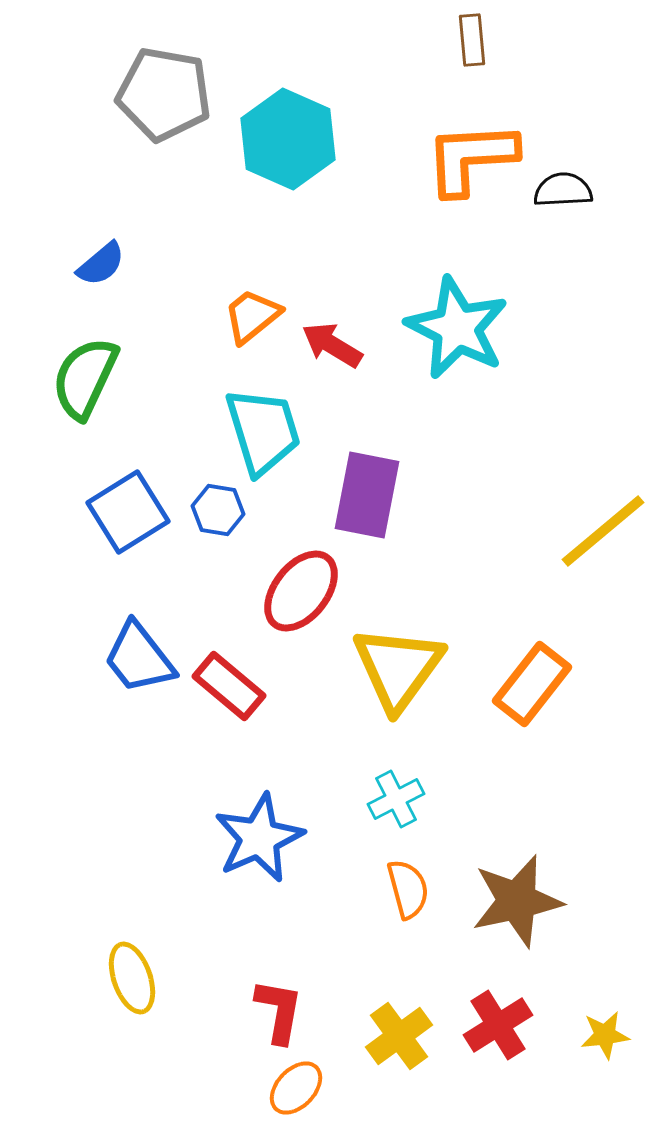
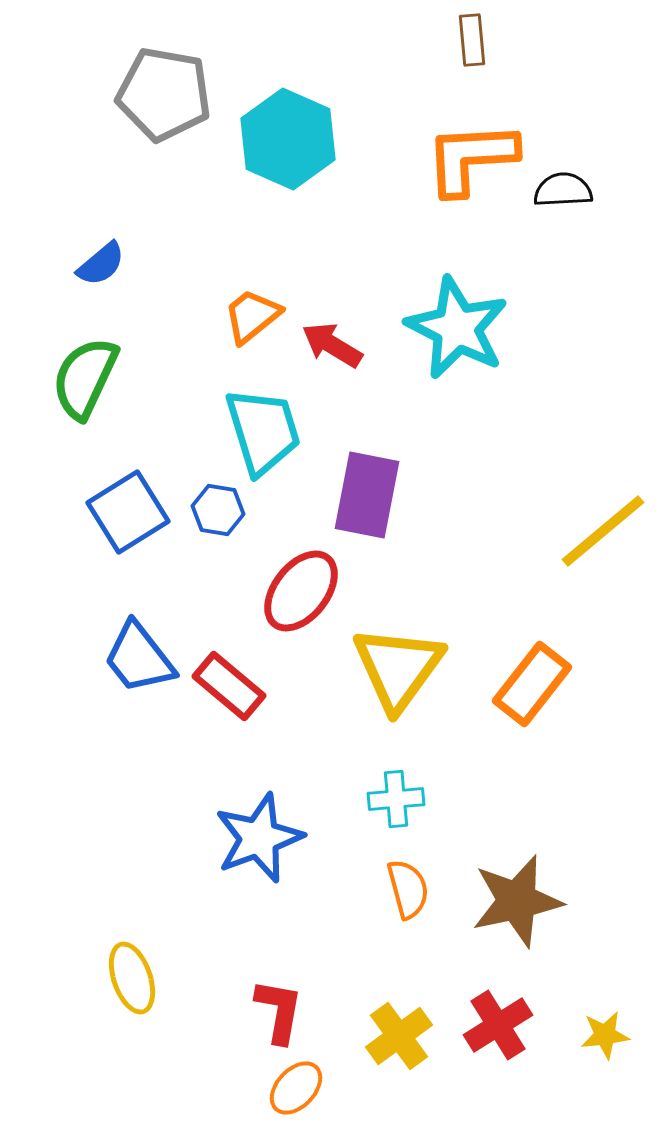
cyan cross: rotated 22 degrees clockwise
blue star: rotated 4 degrees clockwise
